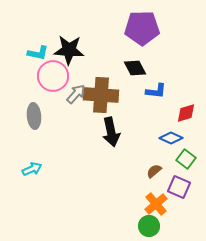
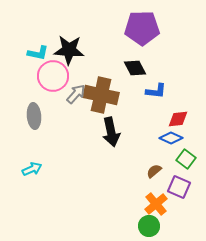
brown cross: rotated 8 degrees clockwise
red diamond: moved 8 px left, 6 px down; rotated 10 degrees clockwise
